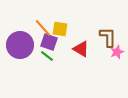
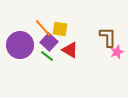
purple square: rotated 24 degrees clockwise
red triangle: moved 11 px left, 1 px down
